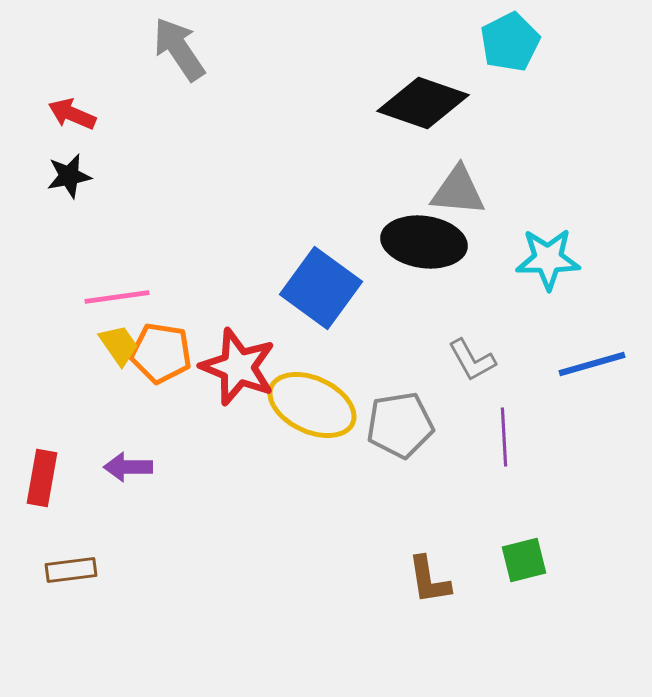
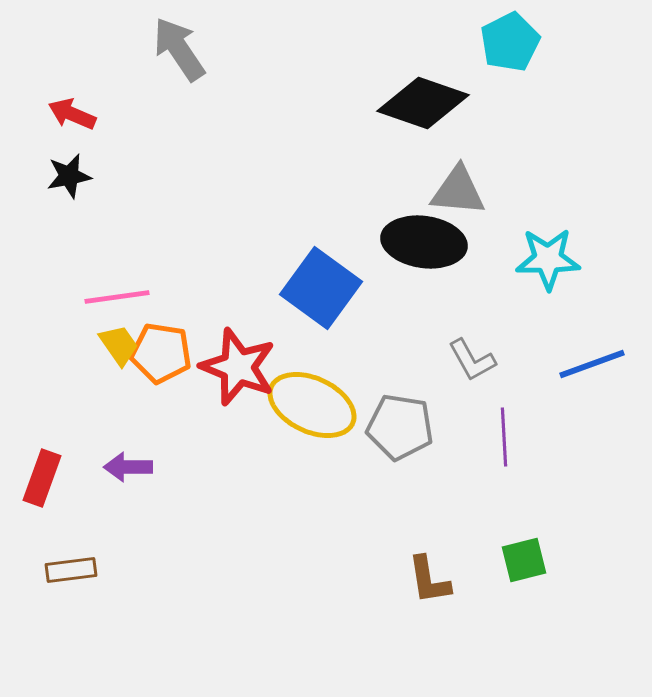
blue line: rotated 4 degrees counterclockwise
gray pentagon: moved 2 px down; rotated 18 degrees clockwise
red rectangle: rotated 10 degrees clockwise
